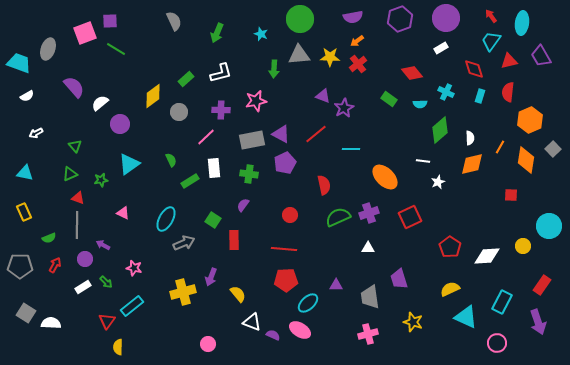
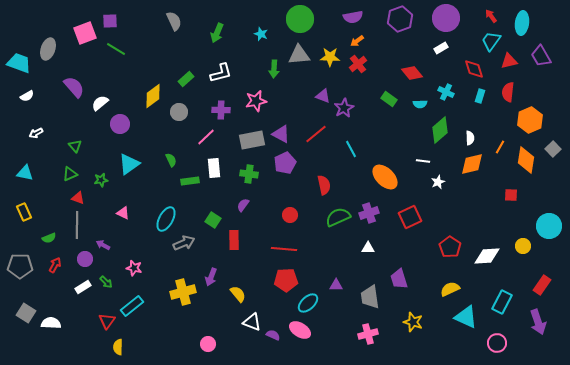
cyan line at (351, 149): rotated 60 degrees clockwise
green rectangle at (190, 181): rotated 24 degrees clockwise
